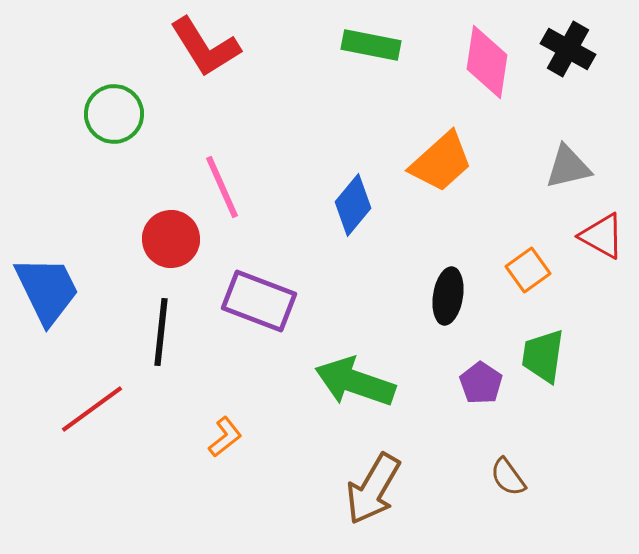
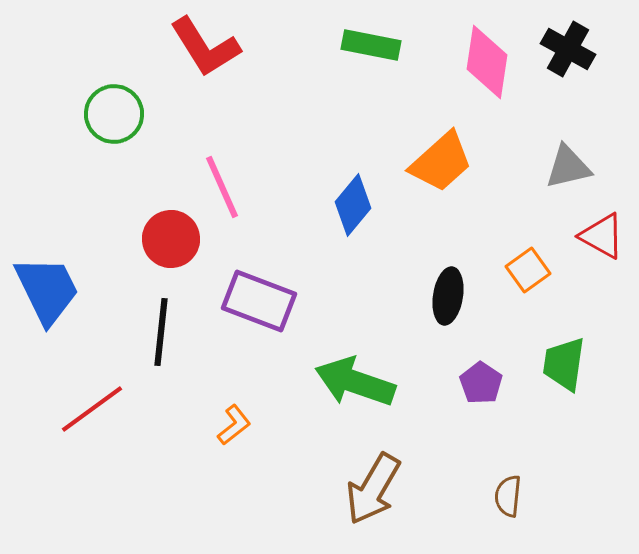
green trapezoid: moved 21 px right, 8 px down
orange L-shape: moved 9 px right, 12 px up
brown semicircle: moved 19 px down; rotated 42 degrees clockwise
